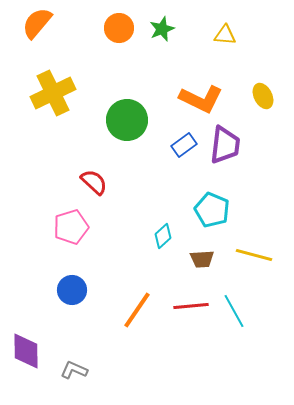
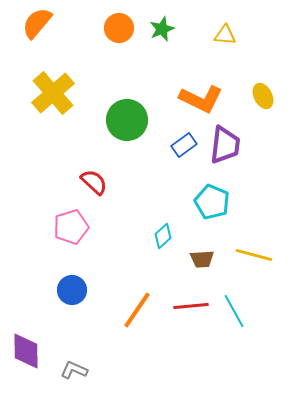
yellow cross: rotated 15 degrees counterclockwise
cyan pentagon: moved 8 px up
